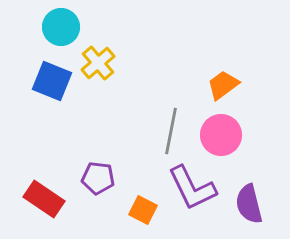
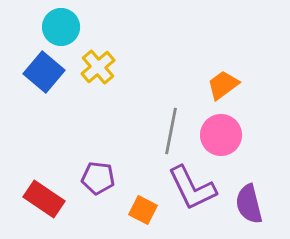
yellow cross: moved 4 px down
blue square: moved 8 px left, 9 px up; rotated 18 degrees clockwise
